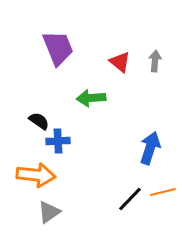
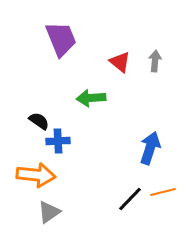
purple trapezoid: moved 3 px right, 9 px up
